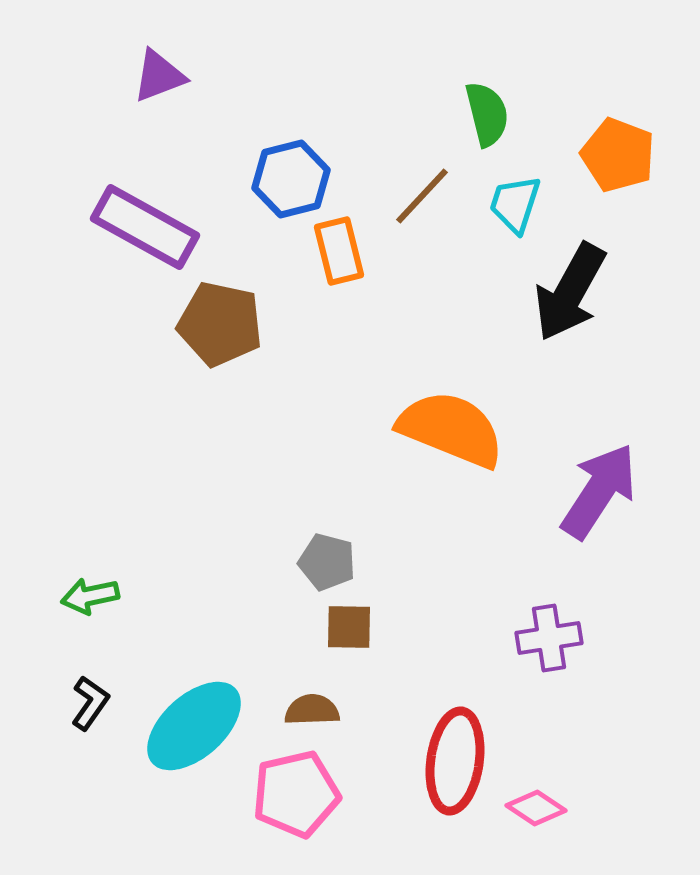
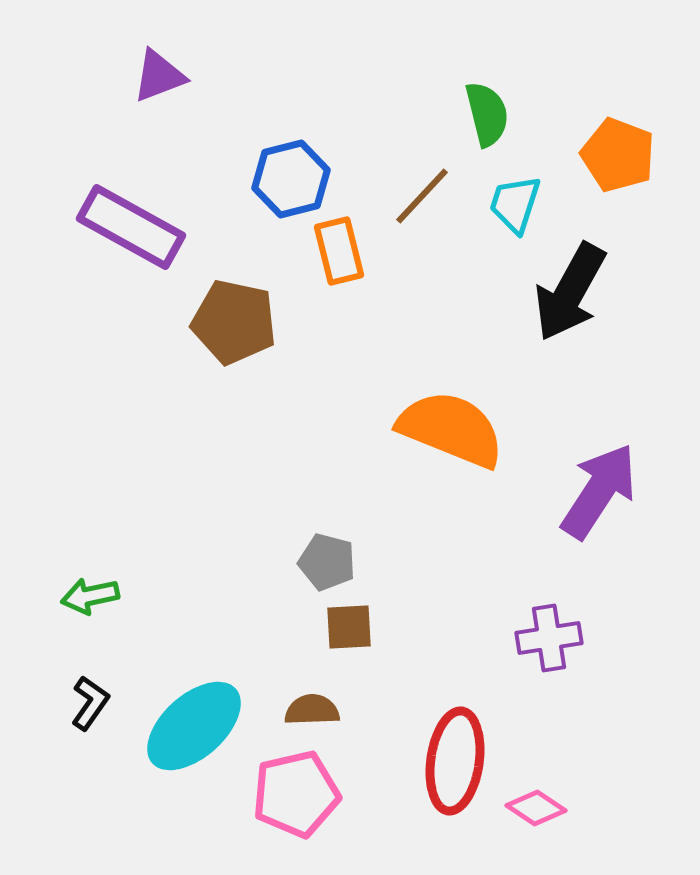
purple rectangle: moved 14 px left
brown pentagon: moved 14 px right, 2 px up
brown square: rotated 4 degrees counterclockwise
